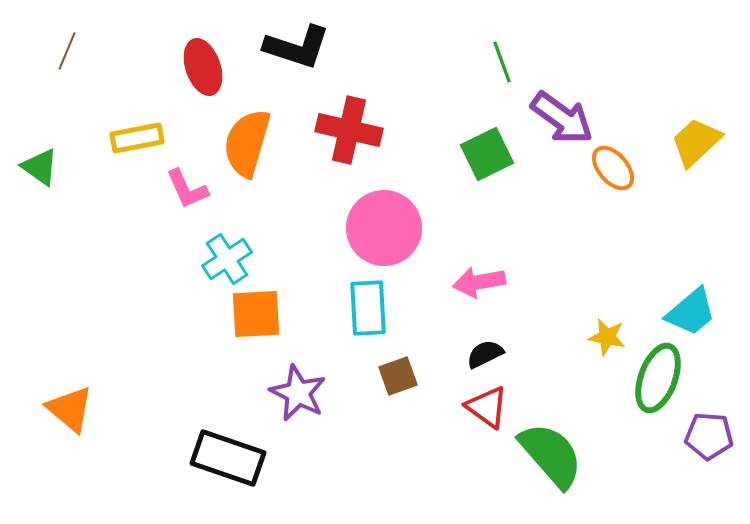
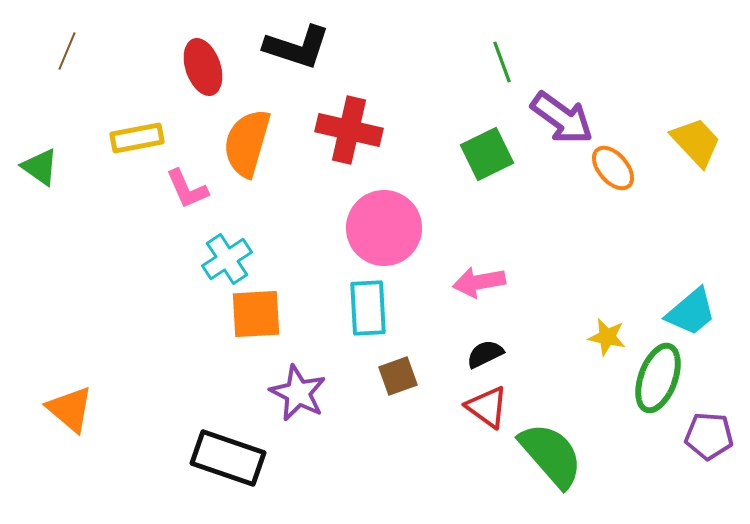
yellow trapezoid: rotated 90 degrees clockwise
